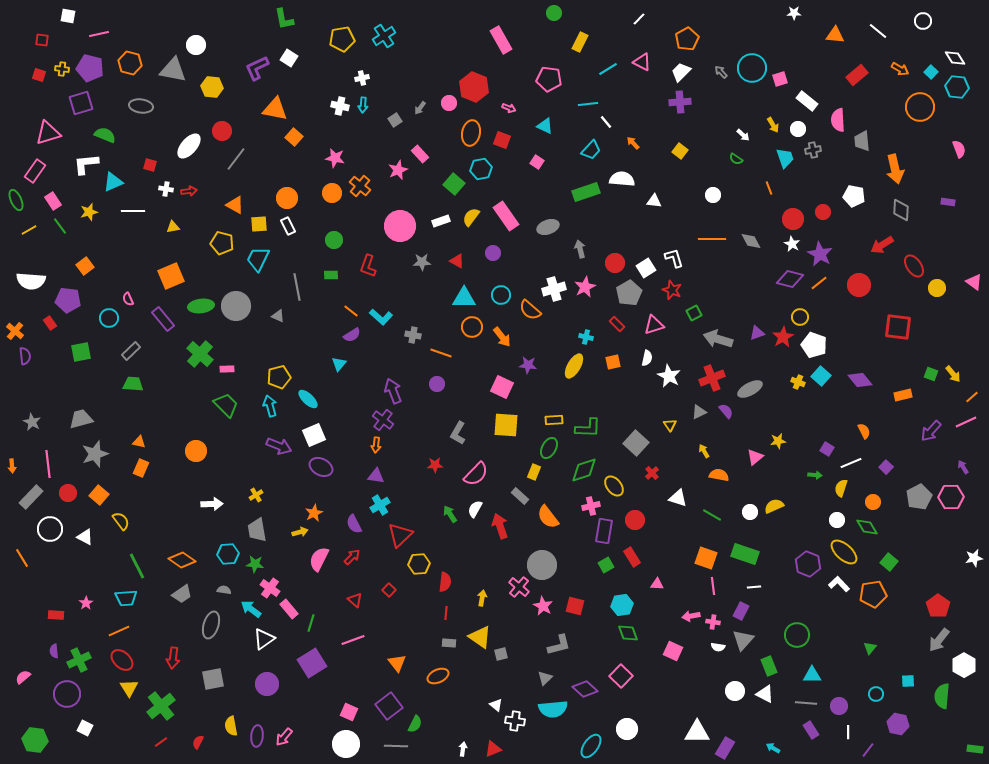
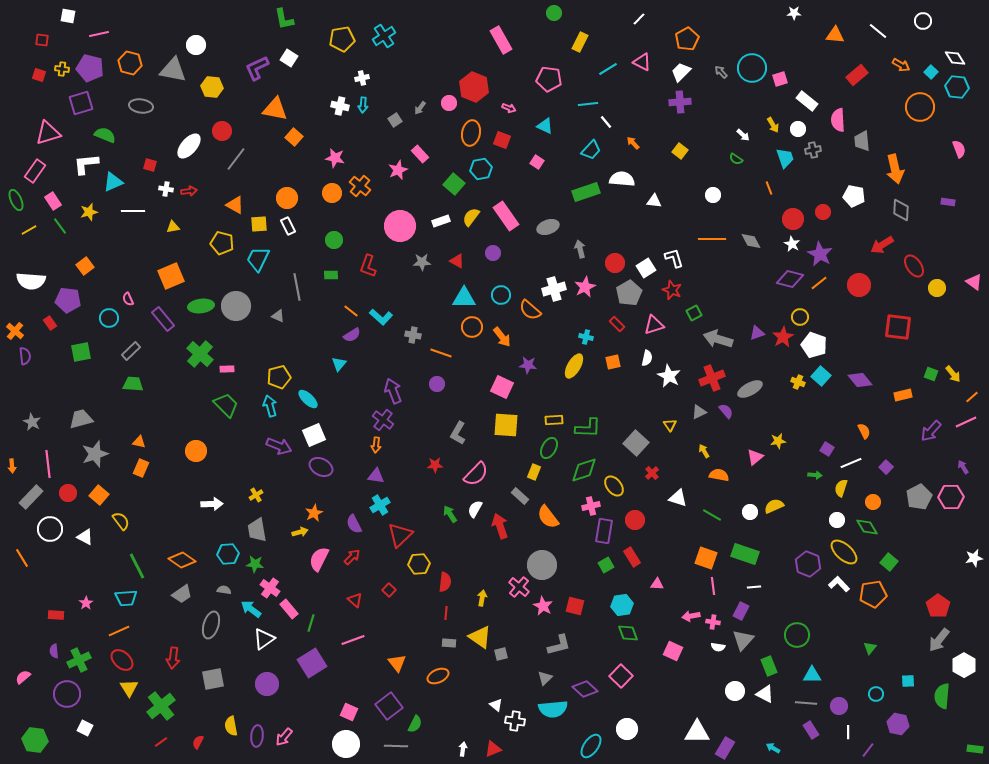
orange arrow at (900, 69): moved 1 px right, 4 px up
